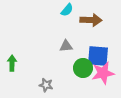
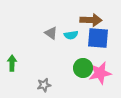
cyan semicircle: moved 4 px right, 25 px down; rotated 40 degrees clockwise
gray triangle: moved 15 px left, 13 px up; rotated 40 degrees clockwise
blue square: moved 18 px up
pink star: moved 3 px left
gray star: moved 2 px left; rotated 24 degrees counterclockwise
